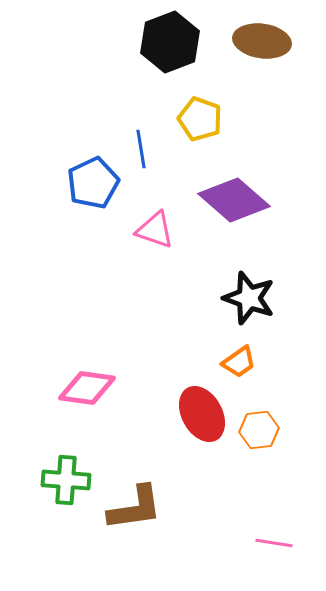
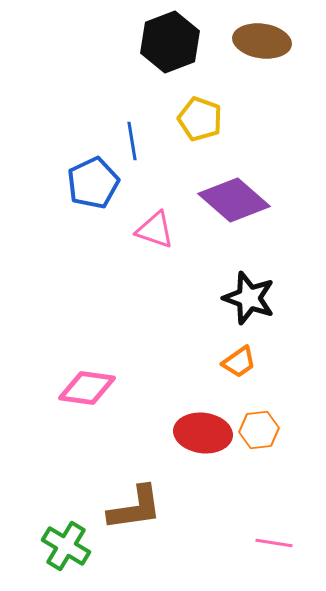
blue line: moved 9 px left, 8 px up
red ellipse: moved 1 px right, 19 px down; rotated 54 degrees counterclockwise
green cross: moved 66 px down; rotated 27 degrees clockwise
